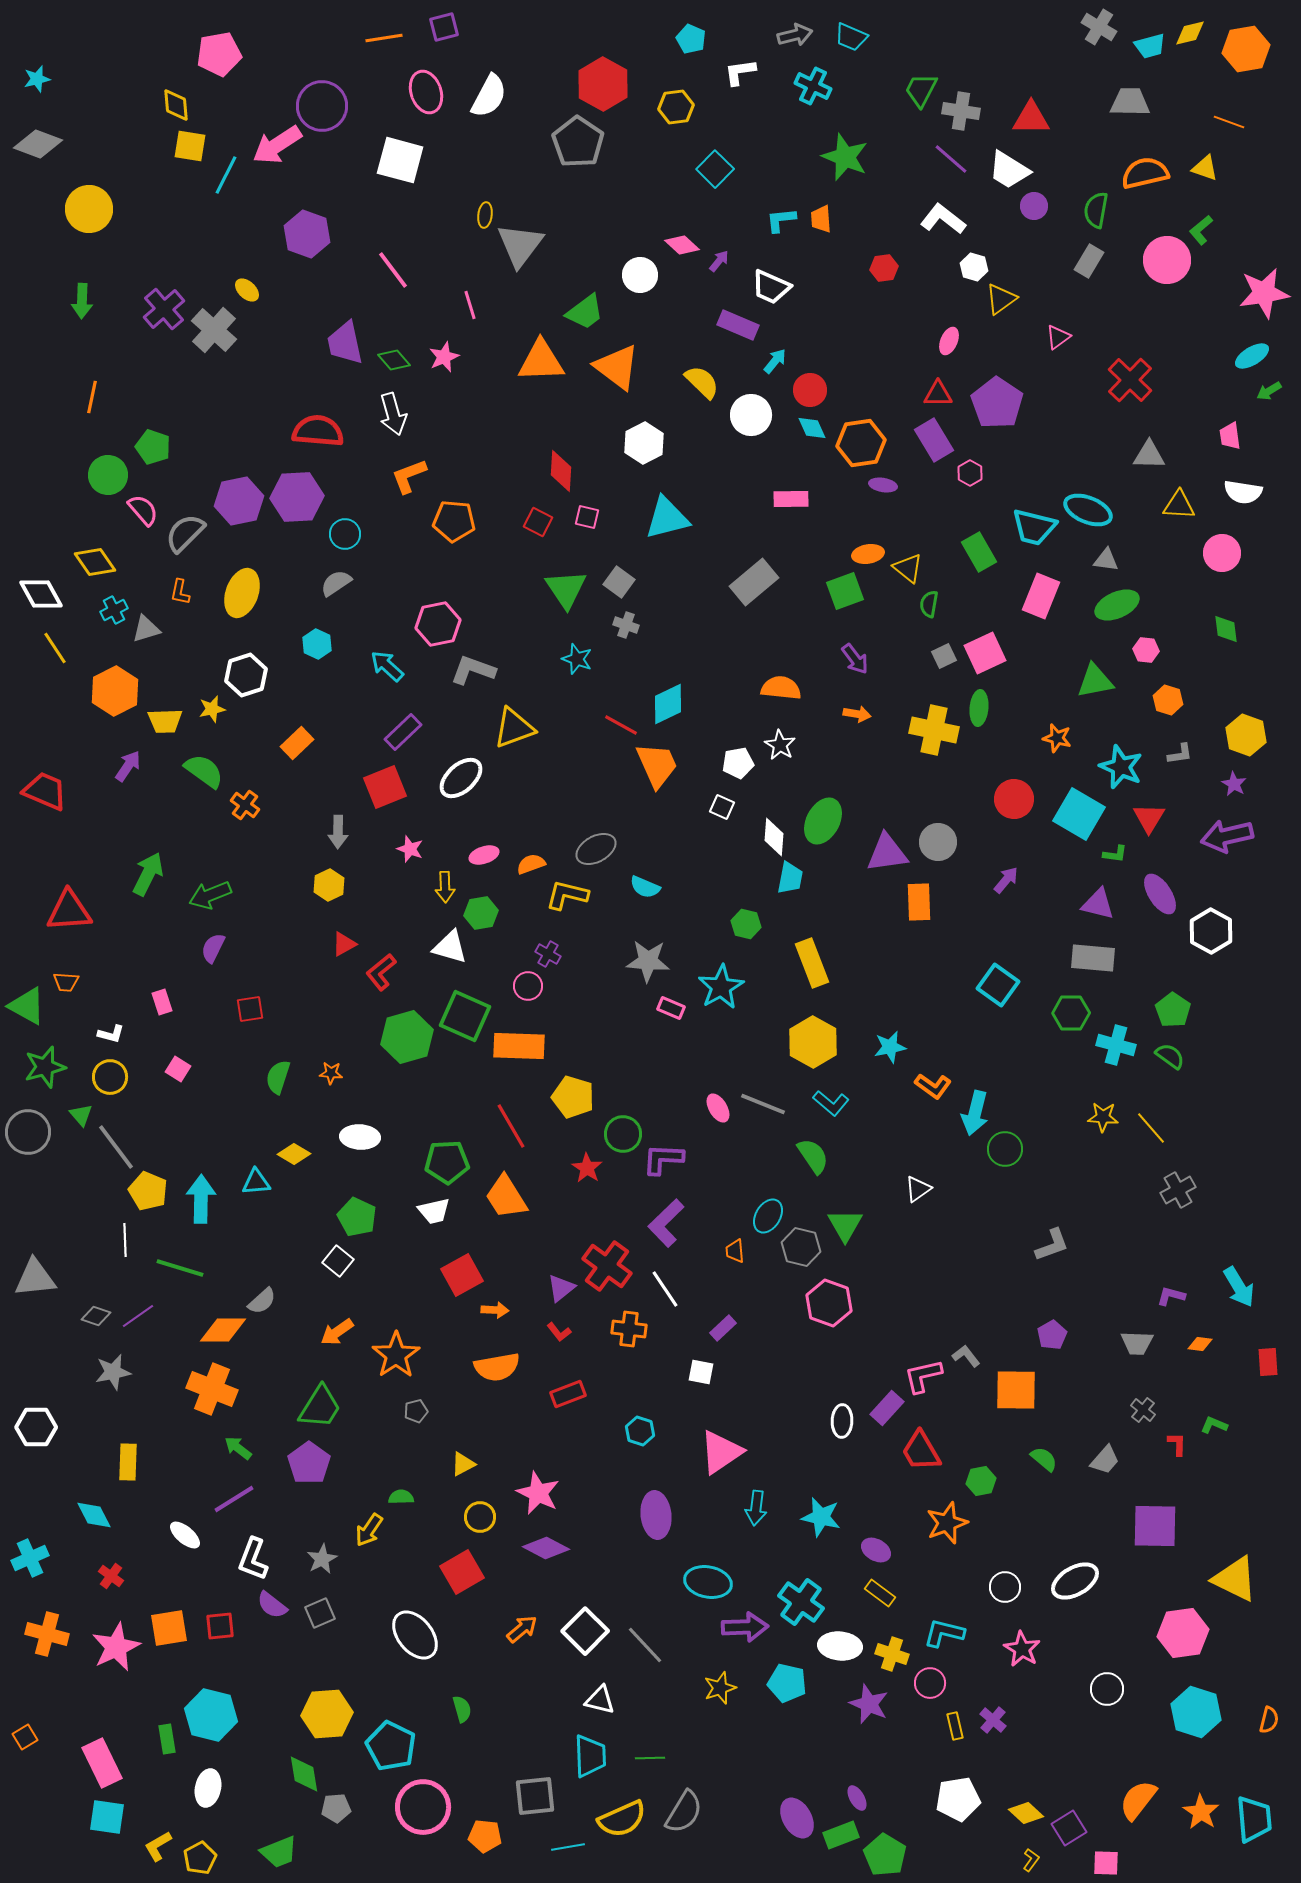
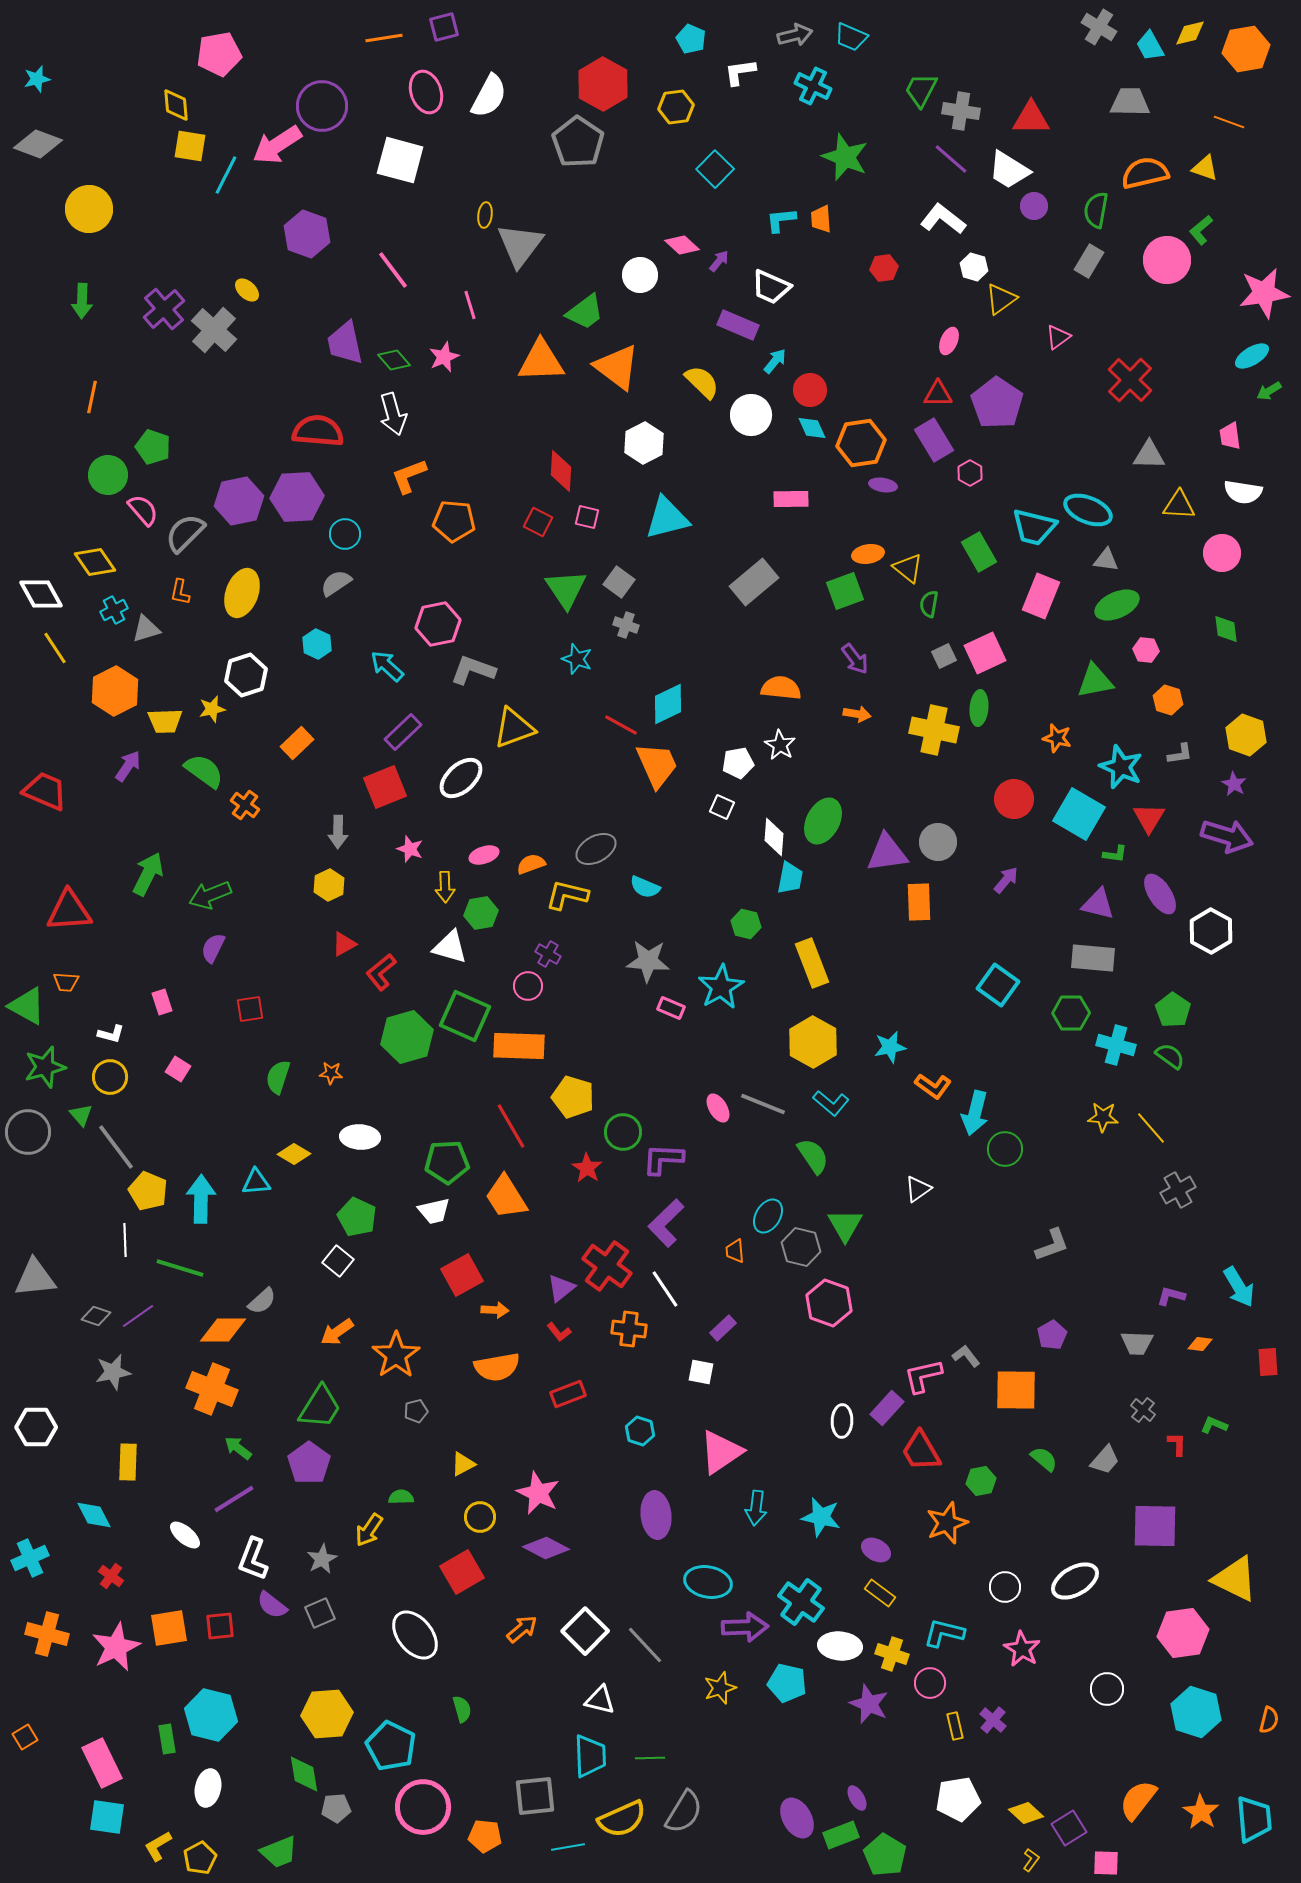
cyan trapezoid at (1150, 46): rotated 76 degrees clockwise
purple arrow at (1227, 836): rotated 150 degrees counterclockwise
green circle at (623, 1134): moved 2 px up
